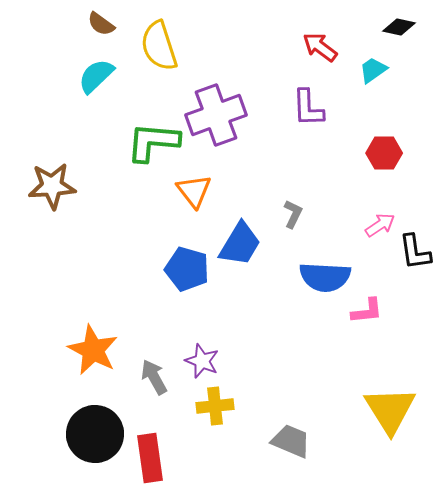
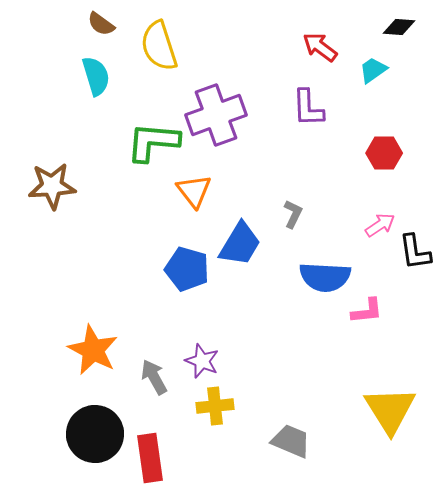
black diamond: rotated 8 degrees counterclockwise
cyan semicircle: rotated 117 degrees clockwise
